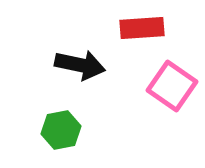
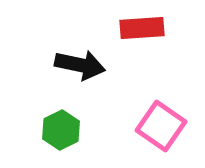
pink square: moved 11 px left, 40 px down
green hexagon: rotated 15 degrees counterclockwise
